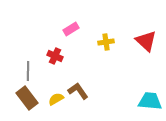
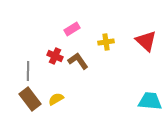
pink rectangle: moved 1 px right
brown L-shape: moved 30 px up
brown rectangle: moved 3 px right, 1 px down
